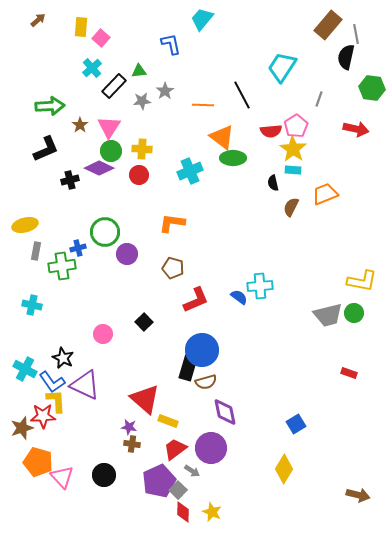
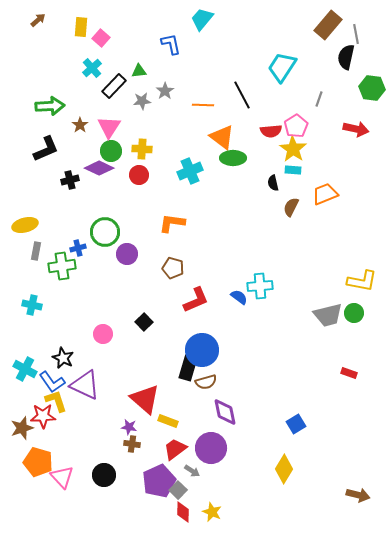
yellow L-shape at (56, 401): rotated 15 degrees counterclockwise
